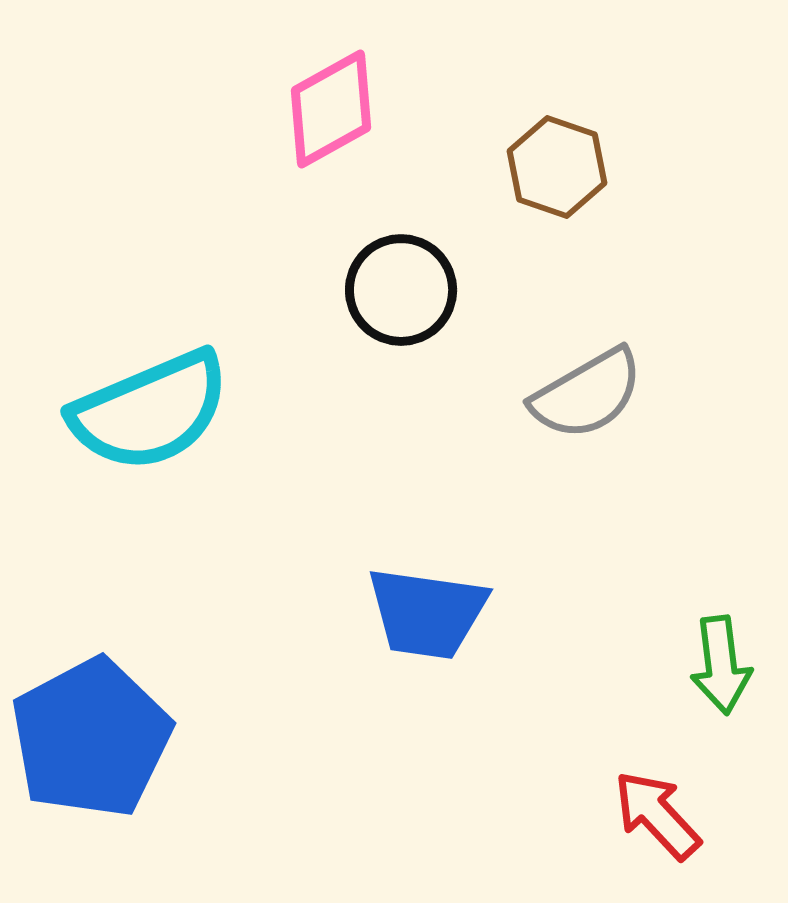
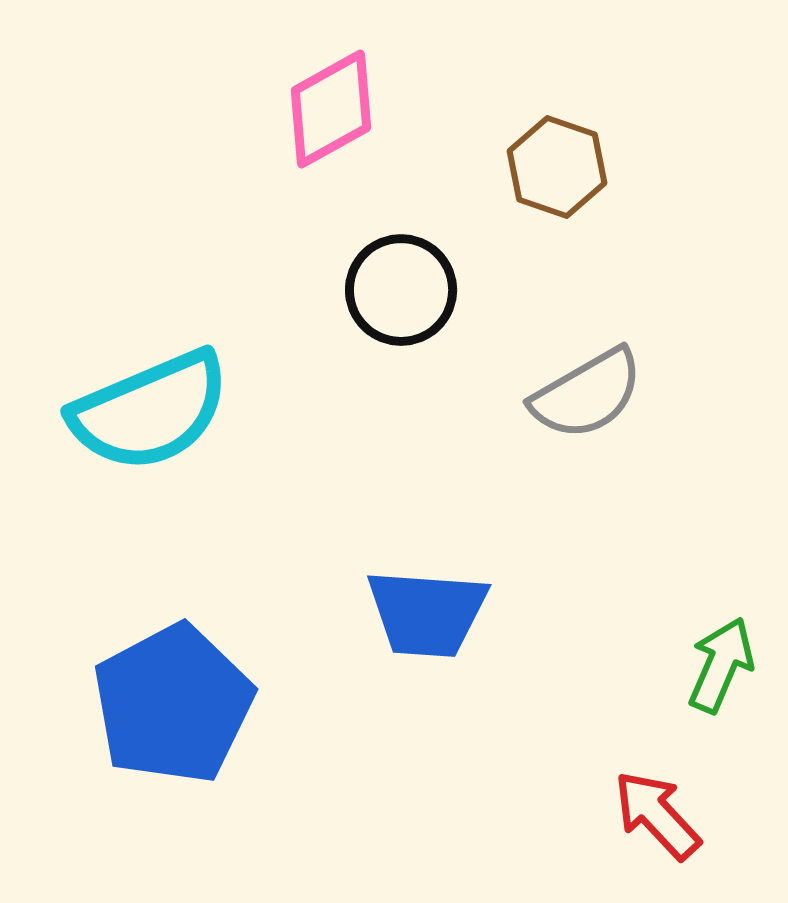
blue trapezoid: rotated 4 degrees counterclockwise
green arrow: rotated 150 degrees counterclockwise
blue pentagon: moved 82 px right, 34 px up
